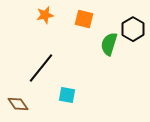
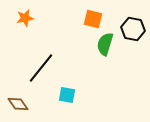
orange star: moved 20 px left, 3 px down
orange square: moved 9 px right
black hexagon: rotated 20 degrees counterclockwise
green semicircle: moved 4 px left
